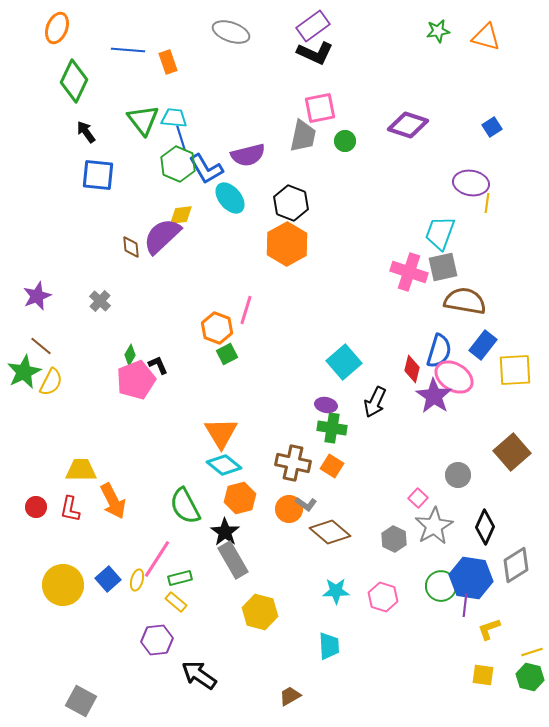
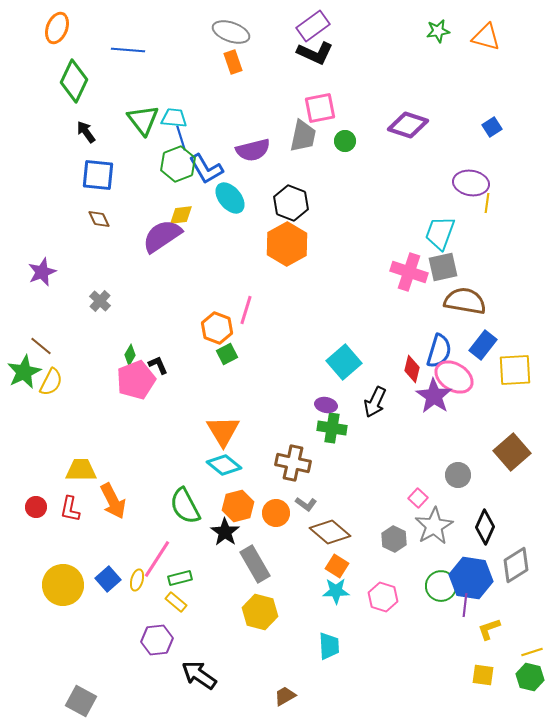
orange rectangle at (168, 62): moved 65 px right
purple semicircle at (248, 155): moved 5 px right, 5 px up
green hexagon at (178, 164): rotated 16 degrees clockwise
purple semicircle at (162, 236): rotated 9 degrees clockwise
brown diamond at (131, 247): moved 32 px left, 28 px up; rotated 20 degrees counterclockwise
purple star at (37, 296): moved 5 px right, 24 px up
orange triangle at (221, 433): moved 2 px right, 2 px up
orange square at (332, 466): moved 5 px right, 100 px down
orange hexagon at (240, 498): moved 2 px left, 8 px down
orange circle at (289, 509): moved 13 px left, 4 px down
gray rectangle at (233, 560): moved 22 px right, 4 px down
brown trapezoid at (290, 696): moved 5 px left
